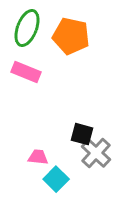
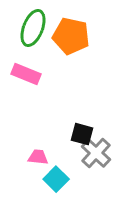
green ellipse: moved 6 px right
pink rectangle: moved 2 px down
